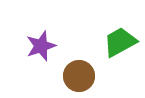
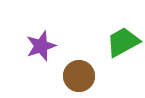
green trapezoid: moved 3 px right
